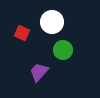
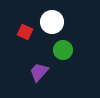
red square: moved 3 px right, 1 px up
